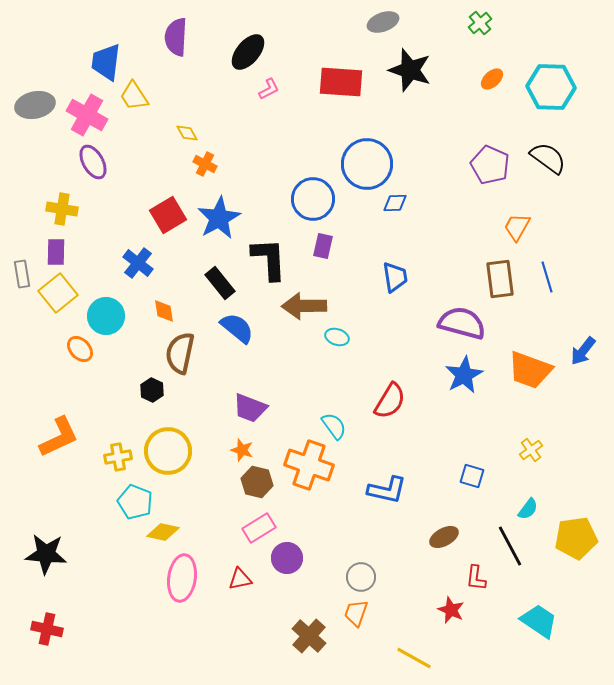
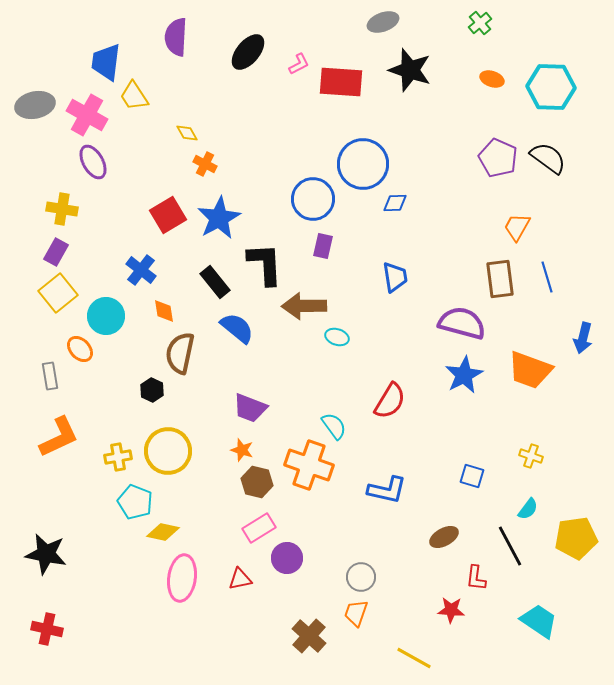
orange ellipse at (492, 79): rotated 60 degrees clockwise
pink L-shape at (269, 89): moved 30 px right, 25 px up
blue circle at (367, 164): moved 4 px left
purple pentagon at (490, 165): moved 8 px right, 7 px up
purple rectangle at (56, 252): rotated 28 degrees clockwise
black L-shape at (269, 259): moved 4 px left, 5 px down
blue cross at (138, 263): moved 3 px right, 7 px down
gray rectangle at (22, 274): moved 28 px right, 102 px down
black rectangle at (220, 283): moved 5 px left, 1 px up
blue arrow at (583, 351): moved 13 px up; rotated 24 degrees counterclockwise
yellow cross at (531, 450): moved 6 px down; rotated 35 degrees counterclockwise
black star at (46, 554): rotated 6 degrees clockwise
red star at (451, 610): rotated 20 degrees counterclockwise
